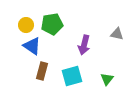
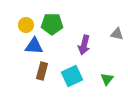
green pentagon: rotated 10 degrees clockwise
blue triangle: moved 2 px right; rotated 30 degrees counterclockwise
cyan square: rotated 10 degrees counterclockwise
